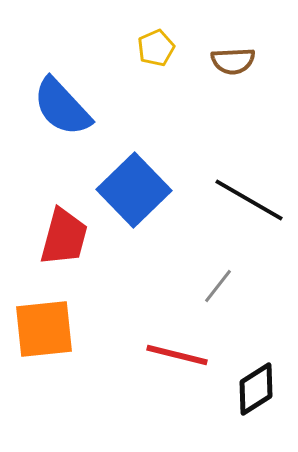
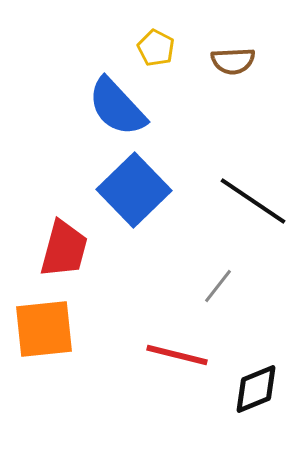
yellow pentagon: rotated 21 degrees counterclockwise
blue semicircle: moved 55 px right
black line: moved 4 px right, 1 px down; rotated 4 degrees clockwise
red trapezoid: moved 12 px down
black diamond: rotated 10 degrees clockwise
